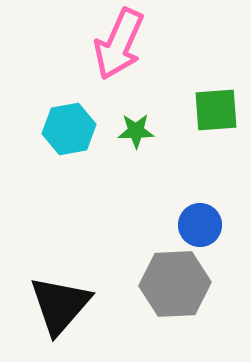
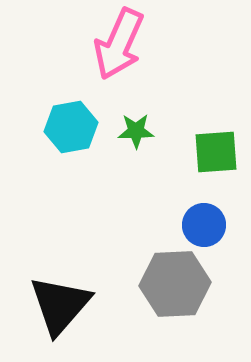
green square: moved 42 px down
cyan hexagon: moved 2 px right, 2 px up
blue circle: moved 4 px right
